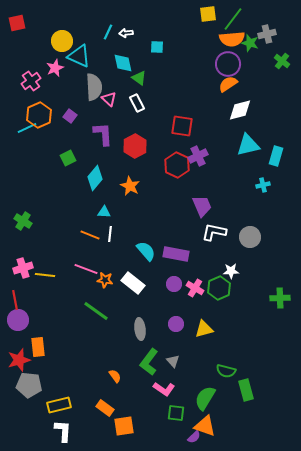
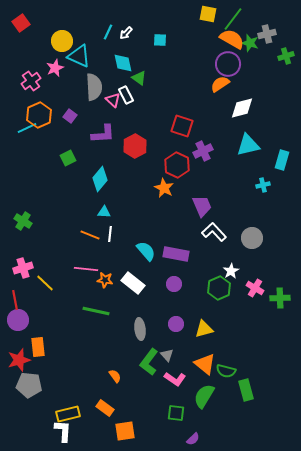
yellow square at (208, 14): rotated 18 degrees clockwise
red square at (17, 23): moved 4 px right; rotated 24 degrees counterclockwise
white arrow at (126, 33): rotated 40 degrees counterclockwise
orange semicircle at (232, 39): rotated 145 degrees counterclockwise
cyan square at (157, 47): moved 3 px right, 7 px up
green cross at (282, 61): moved 4 px right, 5 px up; rotated 35 degrees clockwise
orange semicircle at (228, 84): moved 8 px left
pink triangle at (109, 99): moved 4 px right, 1 px down
white rectangle at (137, 103): moved 11 px left, 8 px up
white diamond at (240, 110): moved 2 px right, 2 px up
red square at (182, 126): rotated 10 degrees clockwise
purple L-shape at (103, 134): rotated 90 degrees clockwise
purple cross at (198, 156): moved 5 px right, 5 px up
cyan rectangle at (276, 156): moved 6 px right, 4 px down
cyan diamond at (95, 178): moved 5 px right, 1 px down
orange star at (130, 186): moved 34 px right, 2 px down
white L-shape at (214, 232): rotated 35 degrees clockwise
gray circle at (250, 237): moved 2 px right, 1 px down
pink line at (86, 269): rotated 15 degrees counterclockwise
white star at (231, 271): rotated 28 degrees counterclockwise
yellow line at (45, 275): moved 8 px down; rotated 36 degrees clockwise
pink cross at (195, 288): moved 60 px right
green line at (96, 311): rotated 24 degrees counterclockwise
gray triangle at (173, 361): moved 6 px left, 6 px up
pink L-shape at (164, 389): moved 11 px right, 10 px up
green semicircle at (205, 398): moved 1 px left, 2 px up
yellow rectangle at (59, 405): moved 9 px right, 9 px down
orange square at (124, 426): moved 1 px right, 5 px down
orange triangle at (205, 426): moved 62 px up; rotated 20 degrees clockwise
purple semicircle at (194, 437): moved 1 px left, 2 px down
